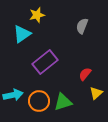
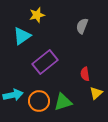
cyan triangle: moved 2 px down
red semicircle: rotated 48 degrees counterclockwise
